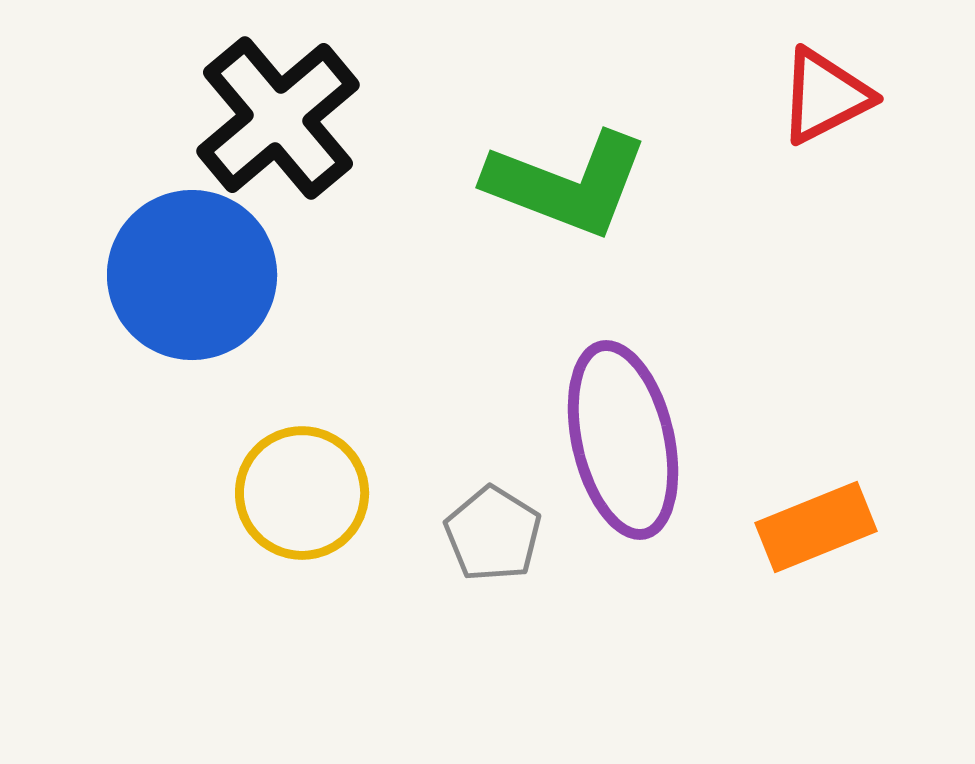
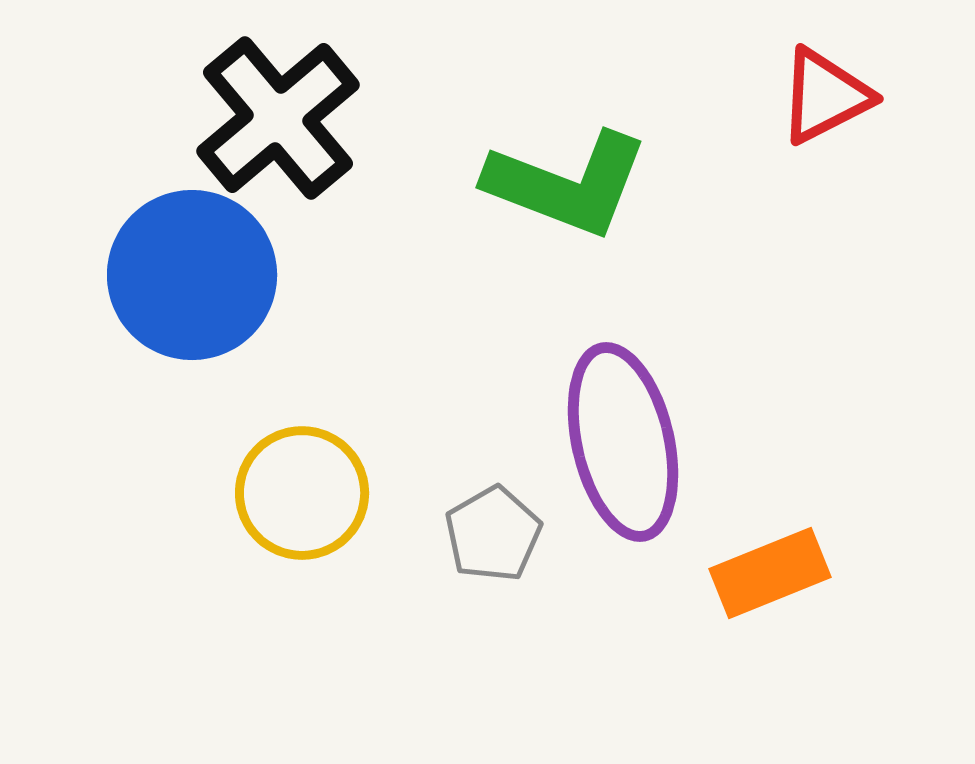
purple ellipse: moved 2 px down
orange rectangle: moved 46 px left, 46 px down
gray pentagon: rotated 10 degrees clockwise
